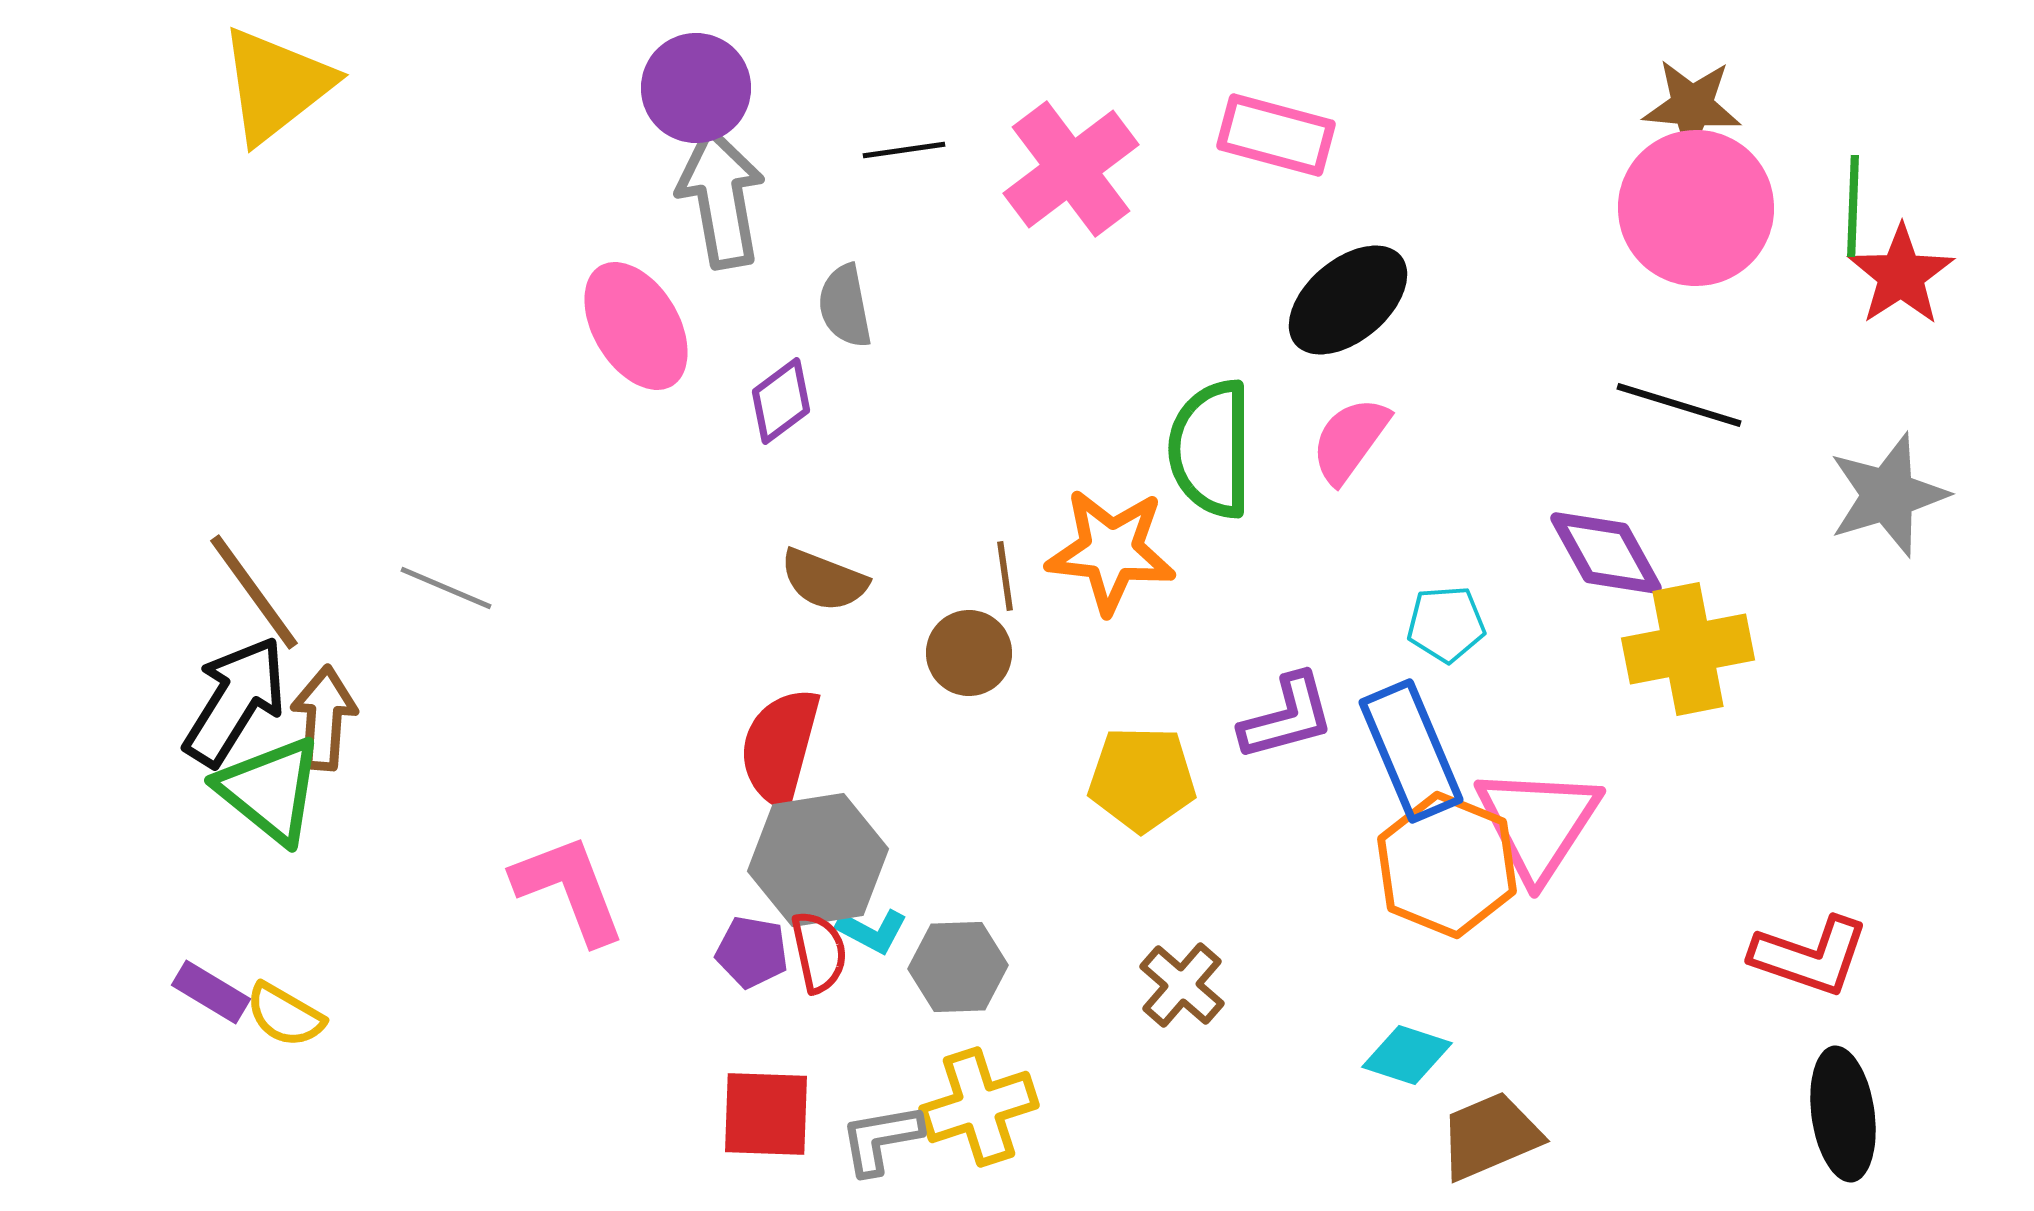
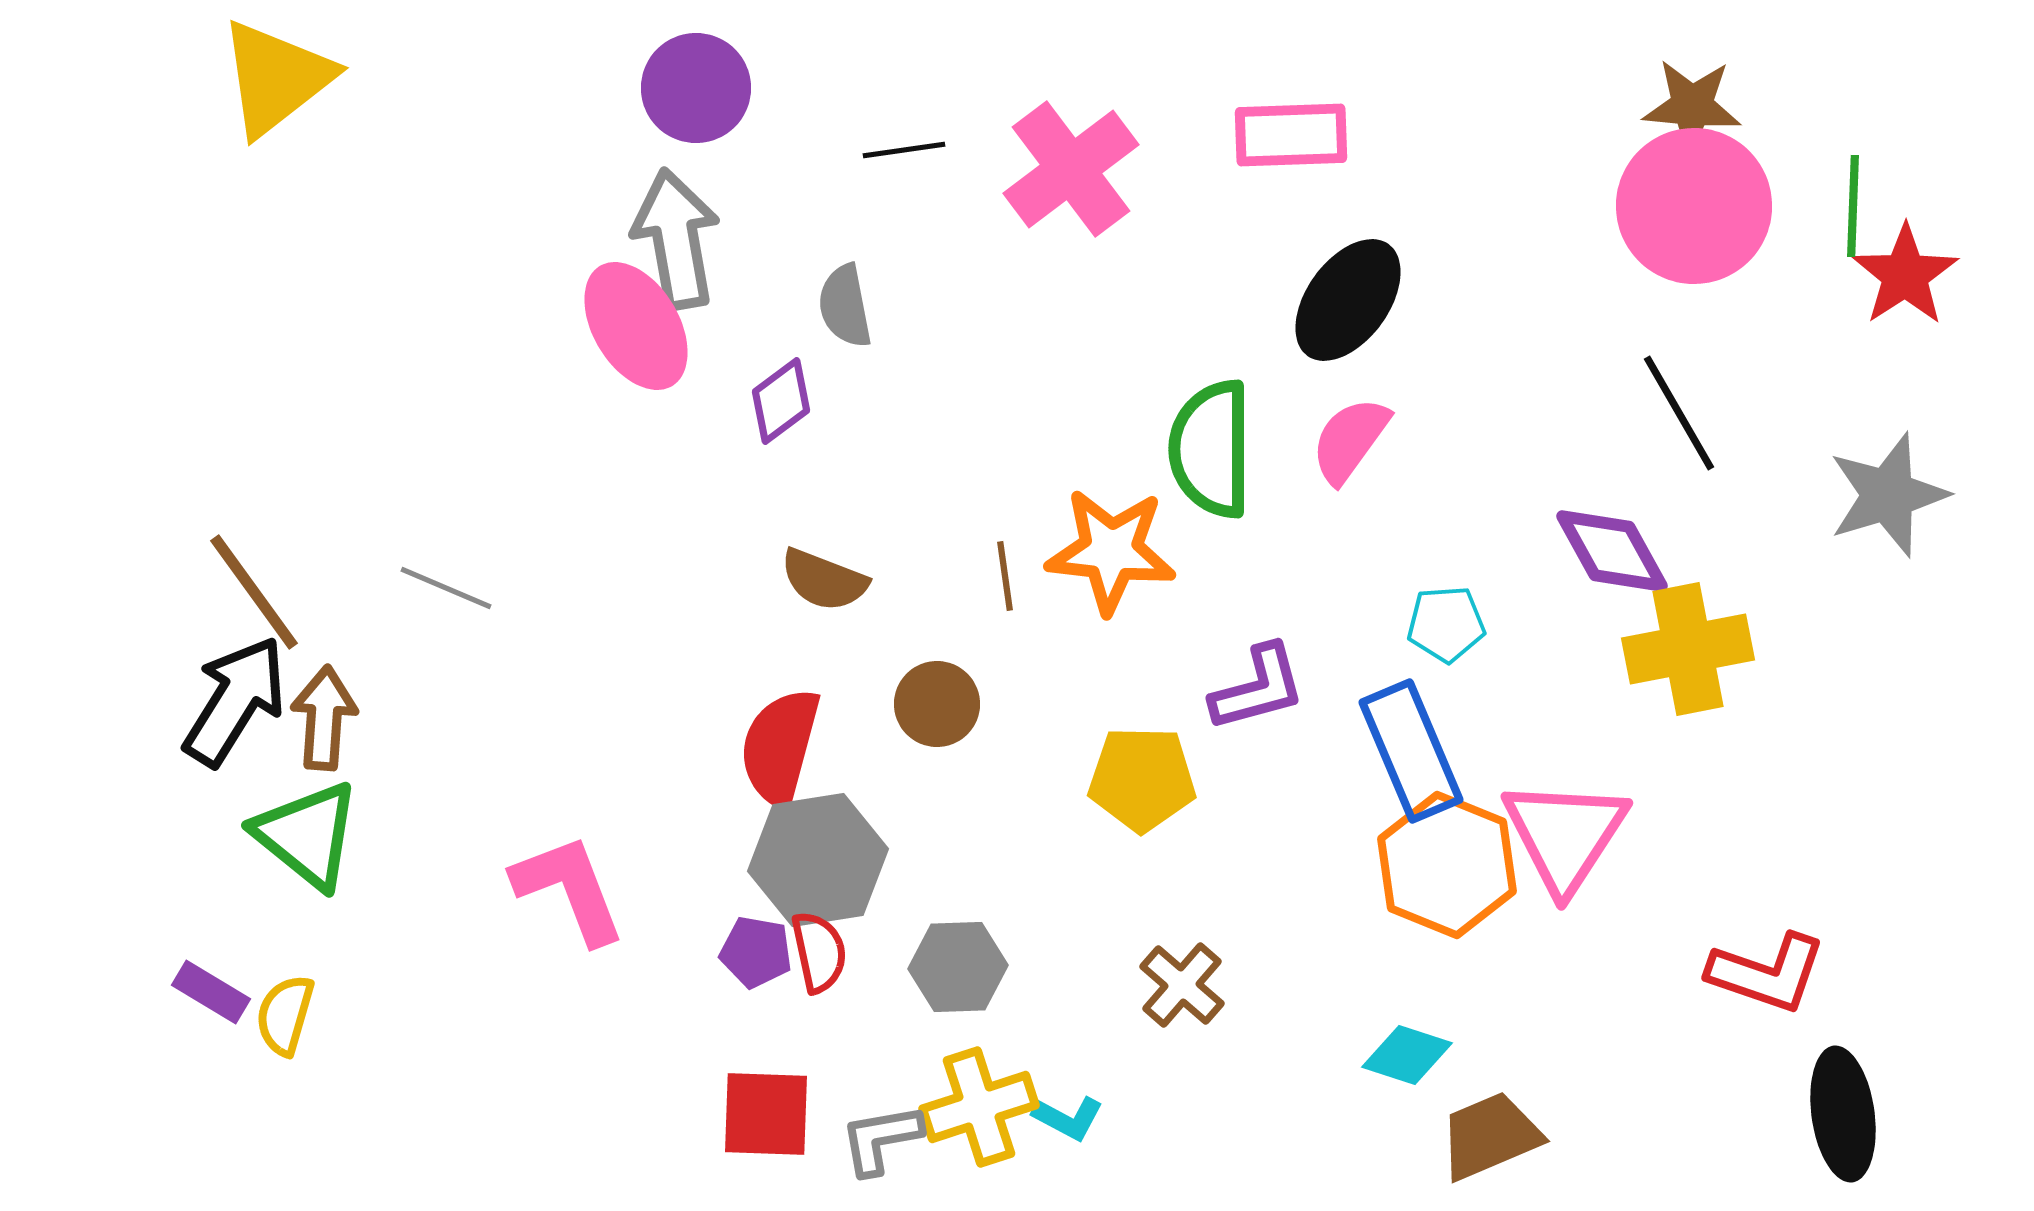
yellow triangle at (276, 85): moved 7 px up
pink rectangle at (1276, 135): moved 15 px right; rotated 17 degrees counterclockwise
gray arrow at (721, 198): moved 45 px left, 41 px down
pink circle at (1696, 208): moved 2 px left, 2 px up
red star at (1901, 275): moved 4 px right
black ellipse at (1348, 300): rotated 14 degrees counterclockwise
black line at (1679, 405): moved 8 px down; rotated 43 degrees clockwise
purple diamond at (1606, 553): moved 6 px right, 2 px up
brown circle at (969, 653): moved 32 px left, 51 px down
purple L-shape at (1287, 717): moved 29 px left, 29 px up
green triangle at (270, 790): moved 37 px right, 45 px down
pink triangle at (1538, 823): moved 27 px right, 12 px down
cyan L-shape at (872, 931): moved 196 px right, 187 px down
purple pentagon at (752, 952): moved 4 px right
red L-shape at (1810, 956): moved 43 px left, 17 px down
yellow semicircle at (285, 1015): rotated 76 degrees clockwise
